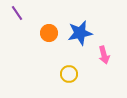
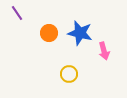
blue star: rotated 25 degrees clockwise
pink arrow: moved 4 px up
